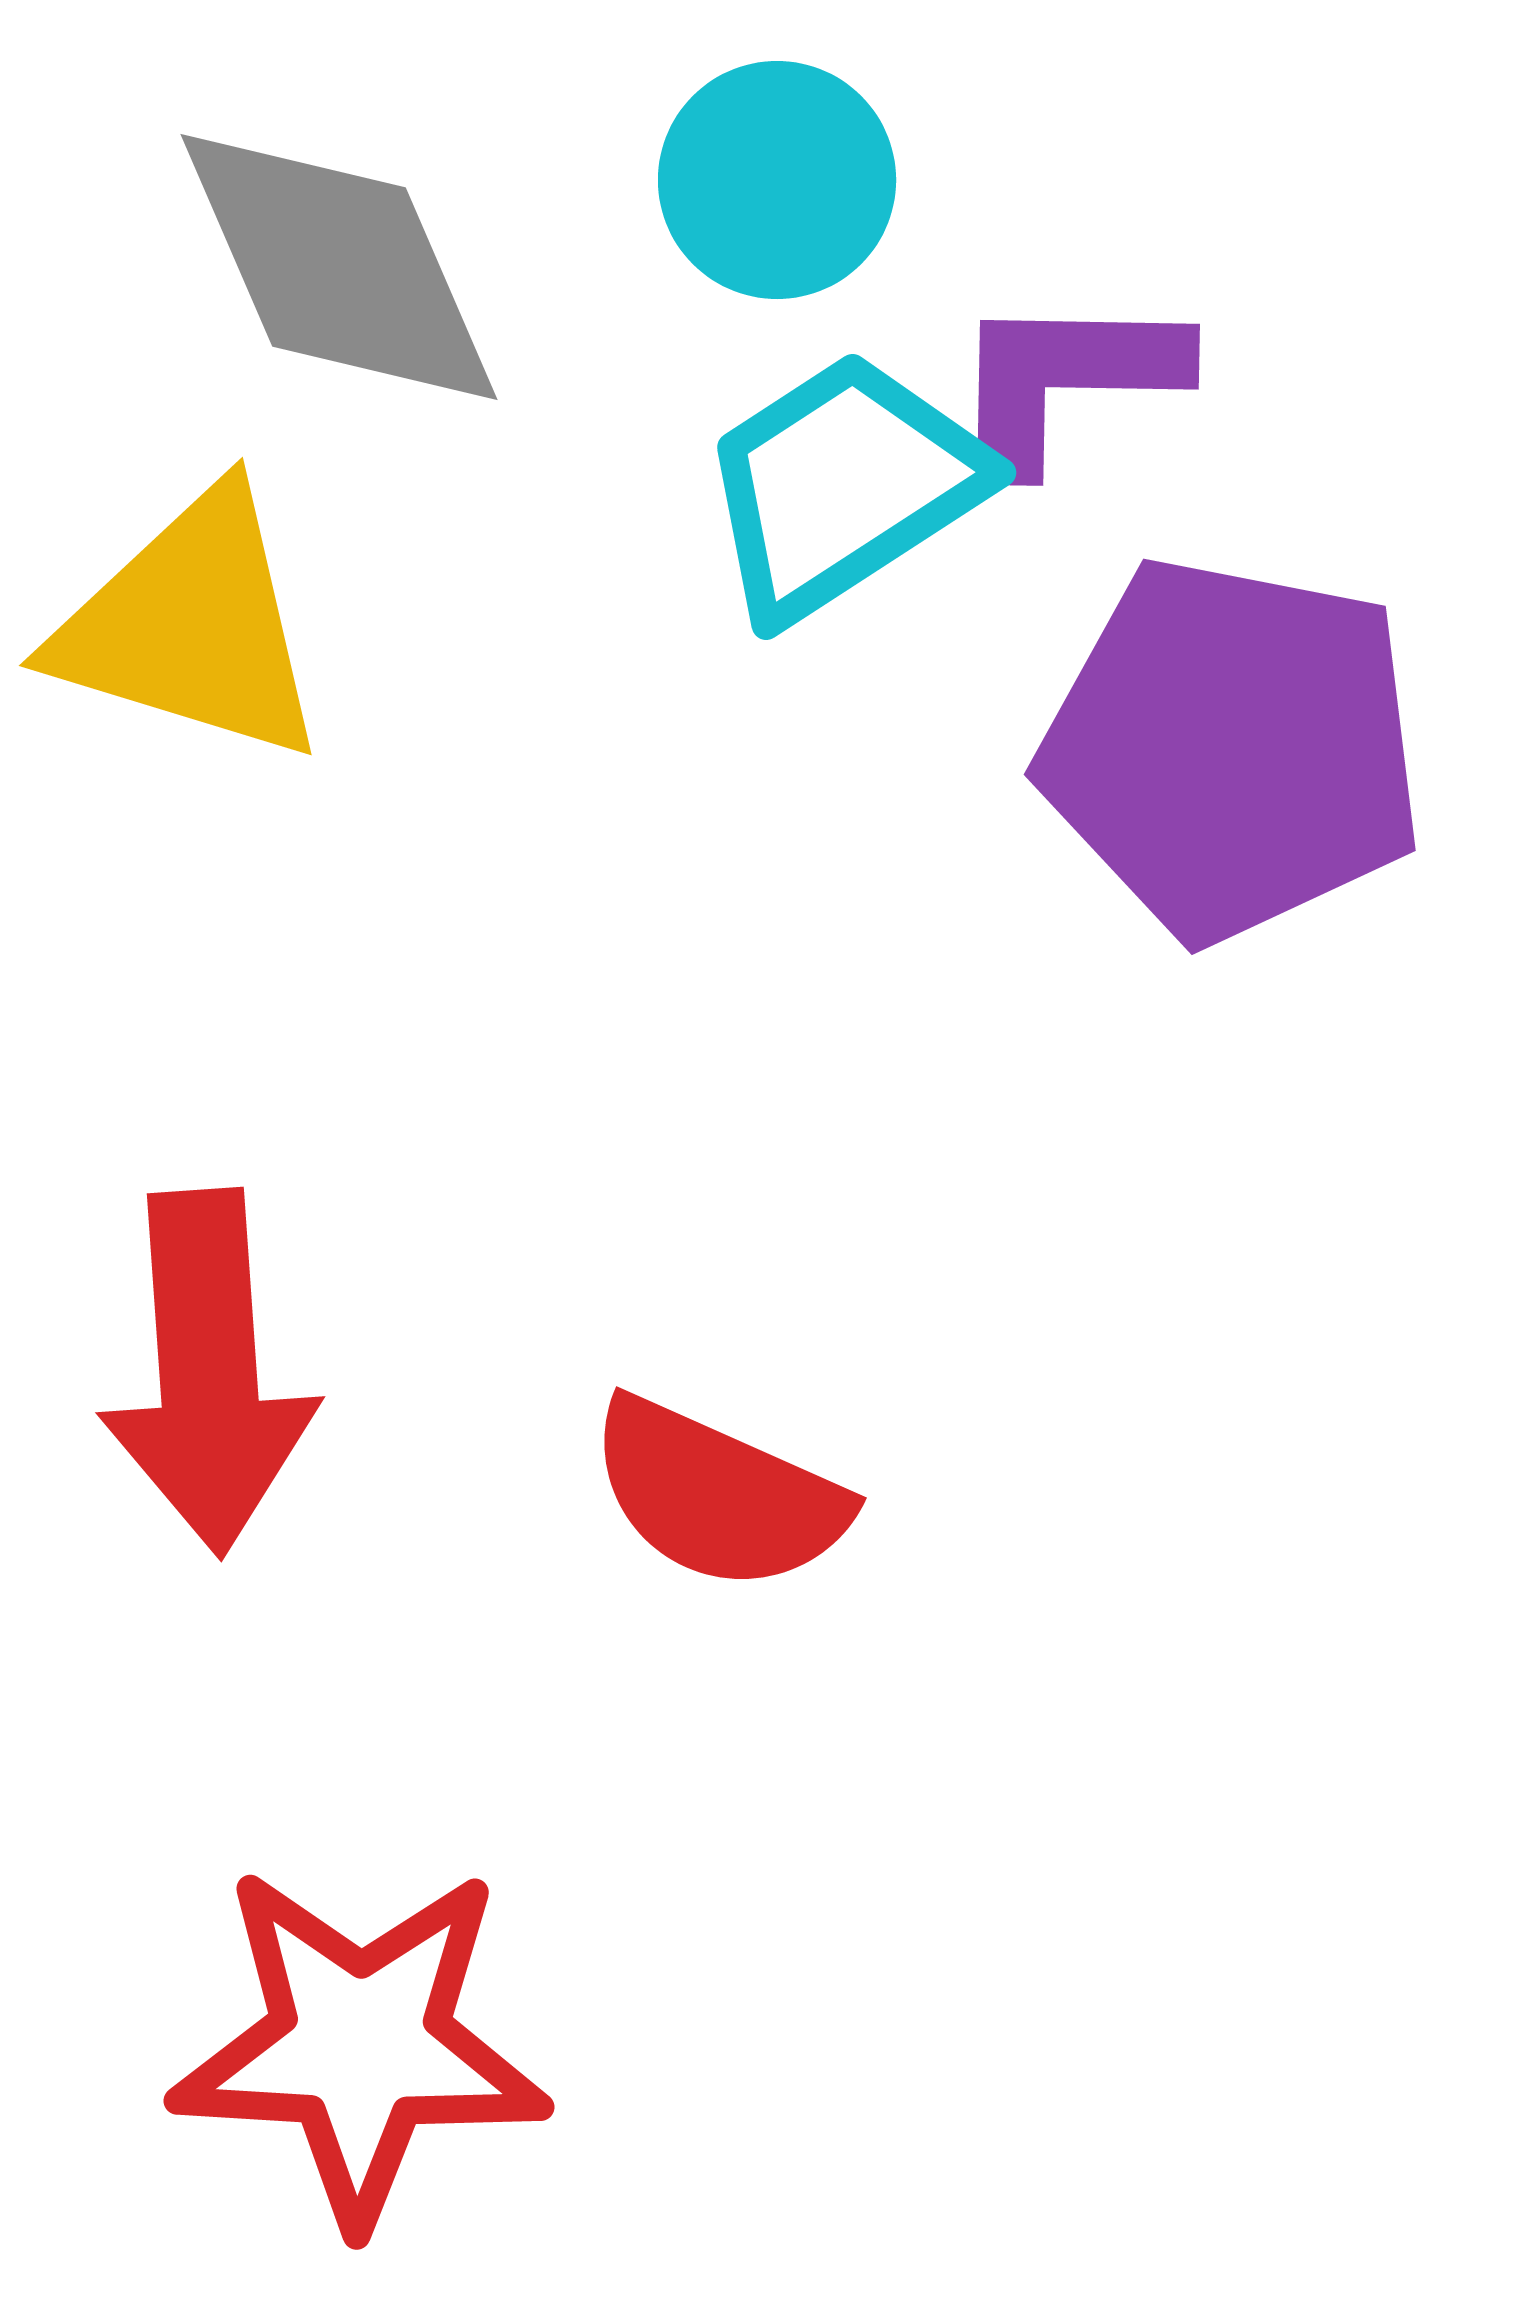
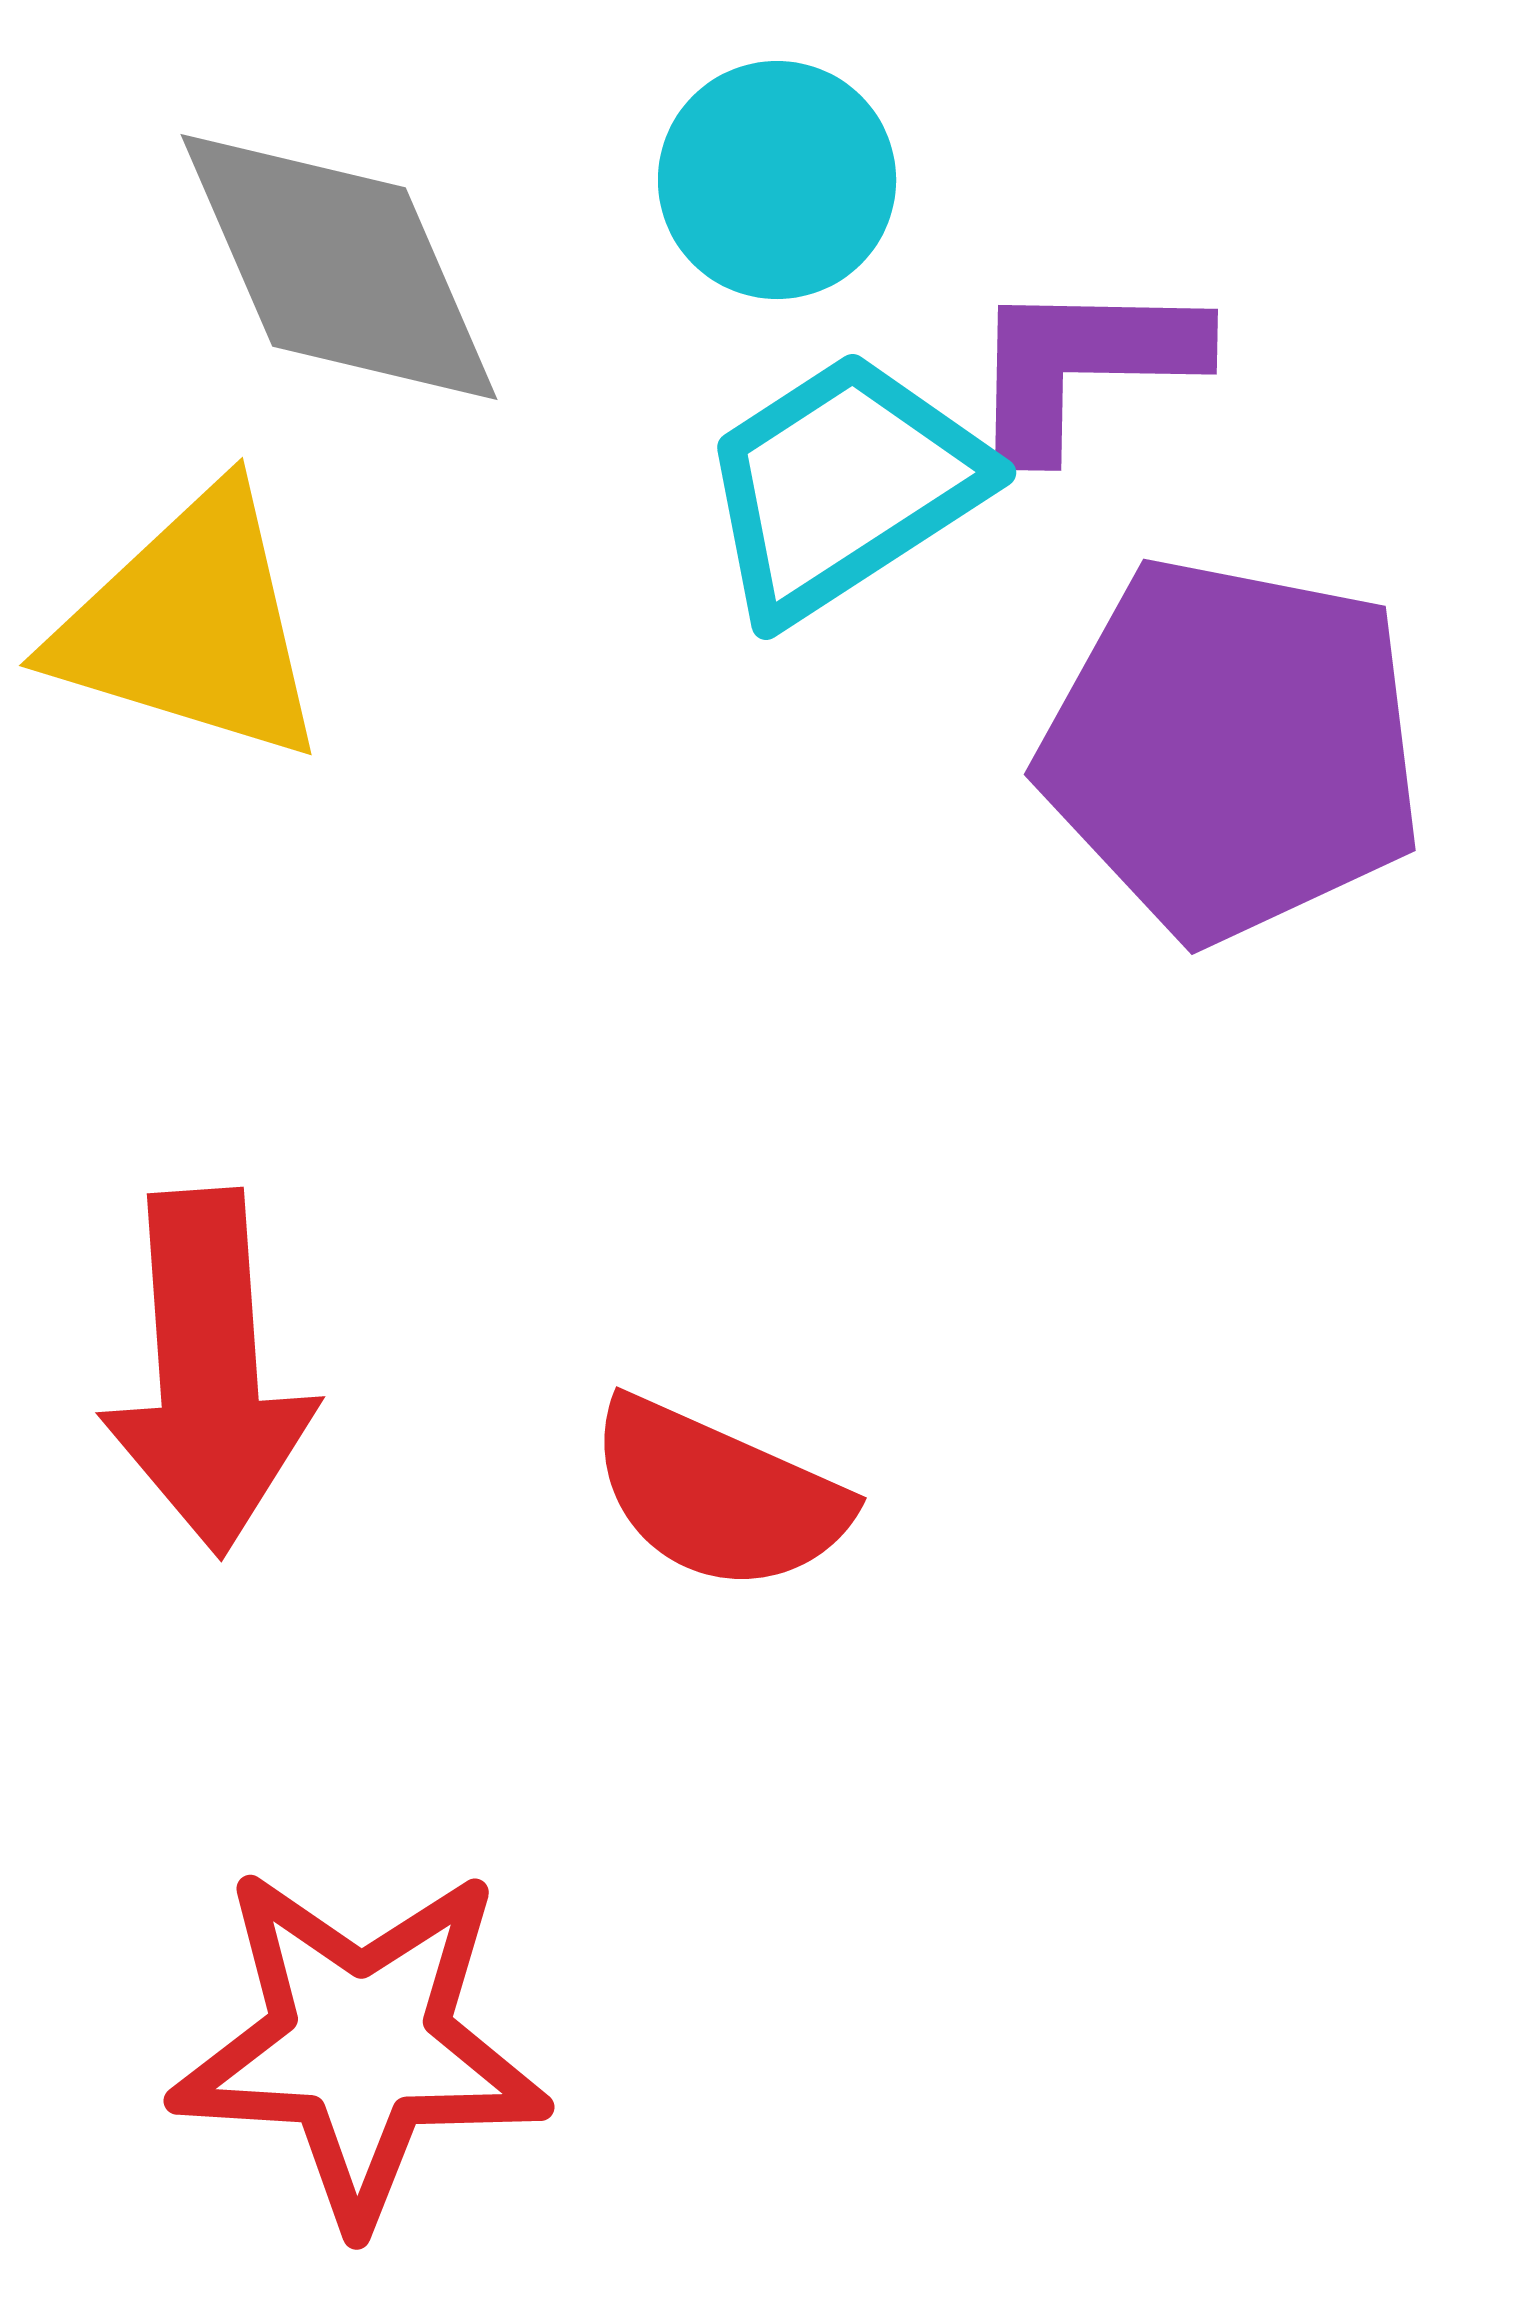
purple L-shape: moved 18 px right, 15 px up
